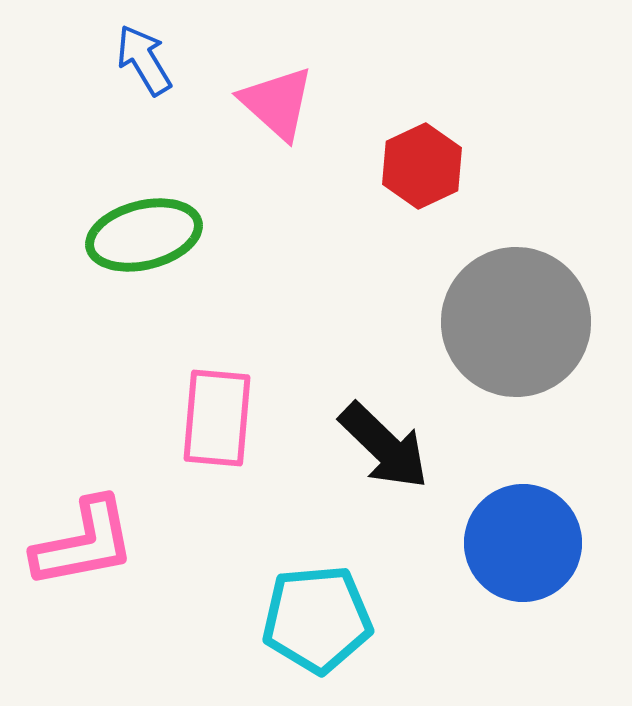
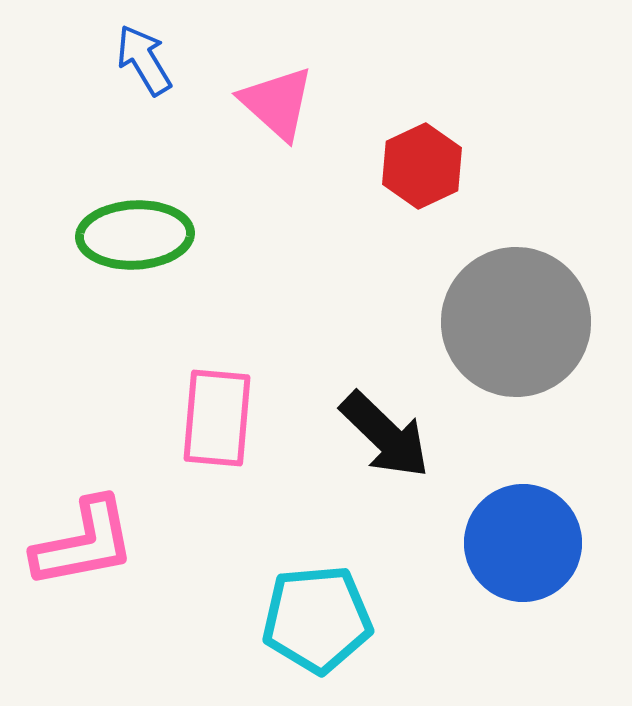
green ellipse: moved 9 px left; rotated 11 degrees clockwise
black arrow: moved 1 px right, 11 px up
